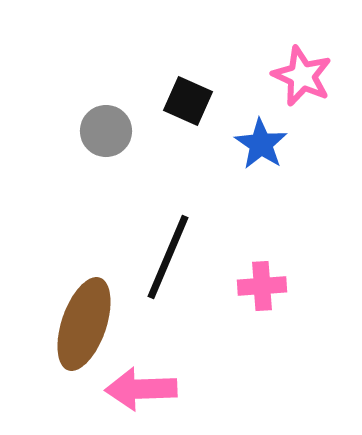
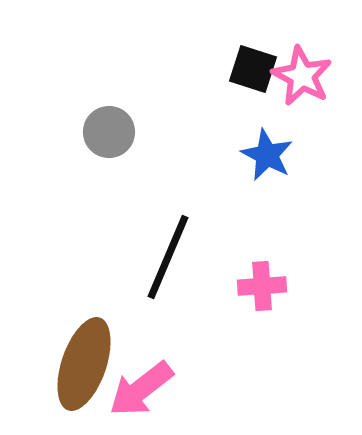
pink star: rotated 4 degrees clockwise
black square: moved 65 px right, 32 px up; rotated 6 degrees counterclockwise
gray circle: moved 3 px right, 1 px down
blue star: moved 6 px right, 11 px down; rotated 6 degrees counterclockwise
brown ellipse: moved 40 px down
pink arrow: rotated 36 degrees counterclockwise
